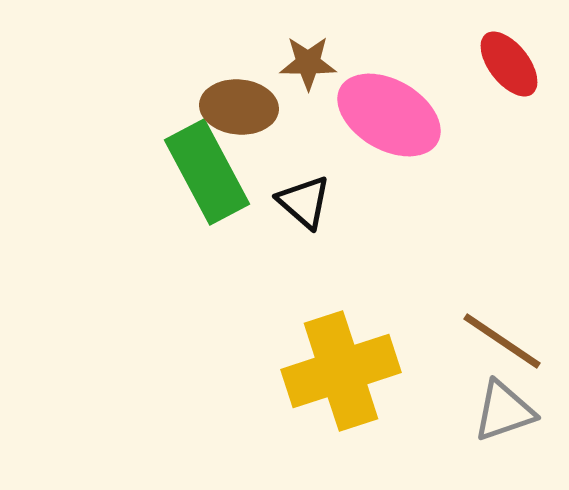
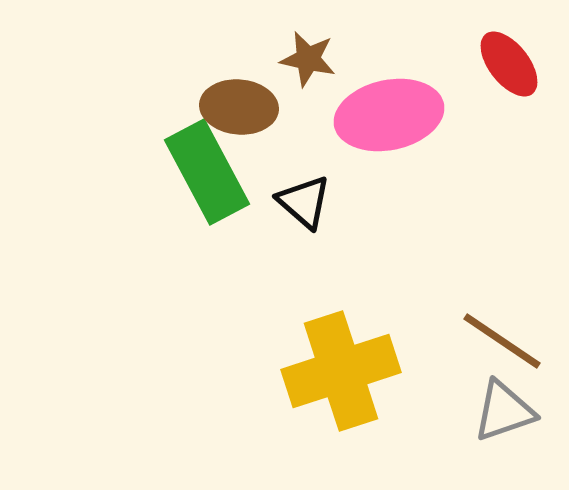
brown star: moved 4 px up; rotated 12 degrees clockwise
pink ellipse: rotated 42 degrees counterclockwise
